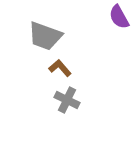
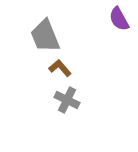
purple semicircle: moved 2 px down
gray trapezoid: rotated 48 degrees clockwise
